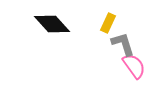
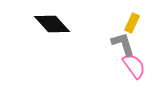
yellow rectangle: moved 24 px right
